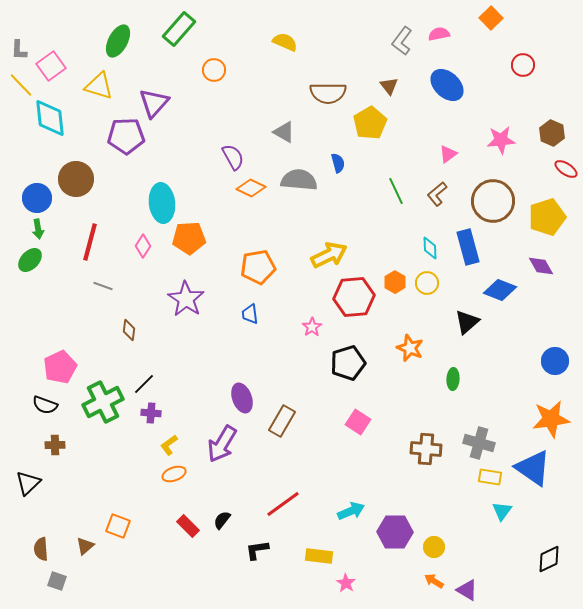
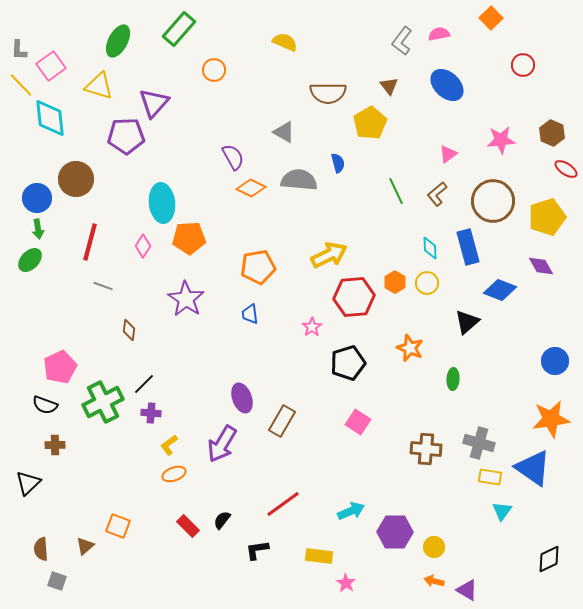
orange arrow at (434, 581): rotated 18 degrees counterclockwise
